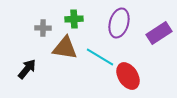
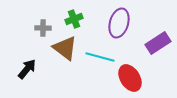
green cross: rotated 18 degrees counterclockwise
purple rectangle: moved 1 px left, 10 px down
brown triangle: rotated 28 degrees clockwise
cyan line: rotated 16 degrees counterclockwise
red ellipse: moved 2 px right, 2 px down
